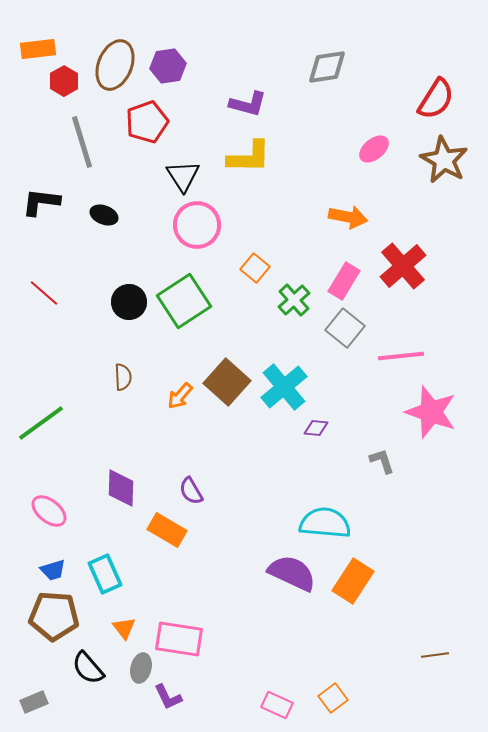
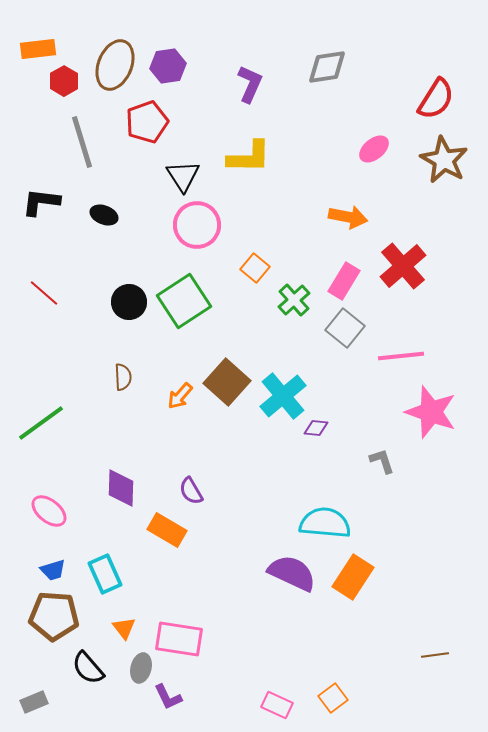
purple L-shape at (248, 104): moved 2 px right, 20 px up; rotated 81 degrees counterclockwise
cyan cross at (284, 387): moved 1 px left, 9 px down
orange rectangle at (353, 581): moved 4 px up
